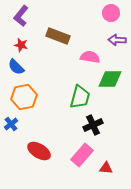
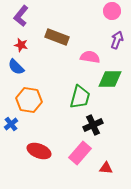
pink circle: moved 1 px right, 2 px up
brown rectangle: moved 1 px left, 1 px down
purple arrow: rotated 108 degrees clockwise
orange hexagon: moved 5 px right, 3 px down; rotated 20 degrees clockwise
red ellipse: rotated 10 degrees counterclockwise
pink rectangle: moved 2 px left, 2 px up
